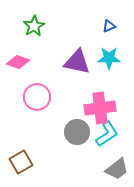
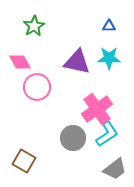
blue triangle: rotated 24 degrees clockwise
pink diamond: moved 2 px right; rotated 40 degrees clockwise
pink circle: moved 10 px up
pink cross: moved 3 px left, 1 px down; rotated 28 degrees counterclockwise
gray circle: moved 4 px left, 6 px down
brown square: moved 3 px right, 1 px up; rotated 30 degrees counterclockwise
gray trapezoid: moved 2 px left
